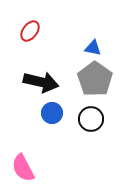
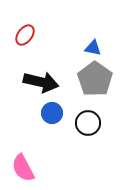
red ellipse: moved 5 px left, 4 px down
black circle: moved 3 px left, 4 px down
